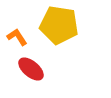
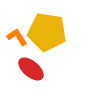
yellow pentagon: moved 12 px left, 7 px down
